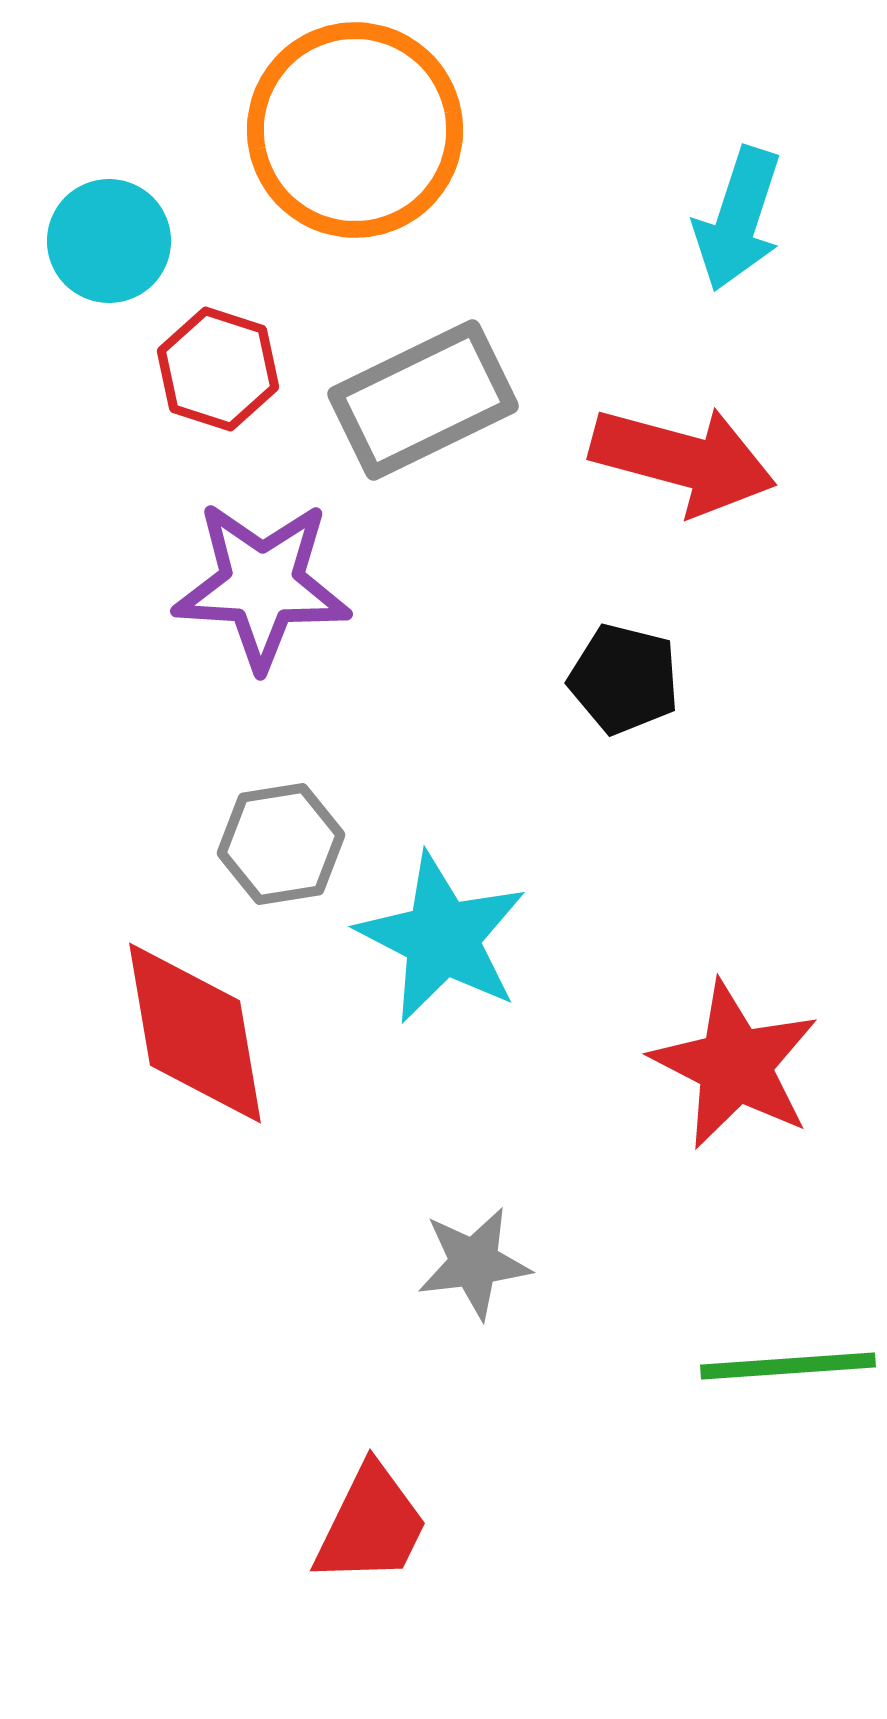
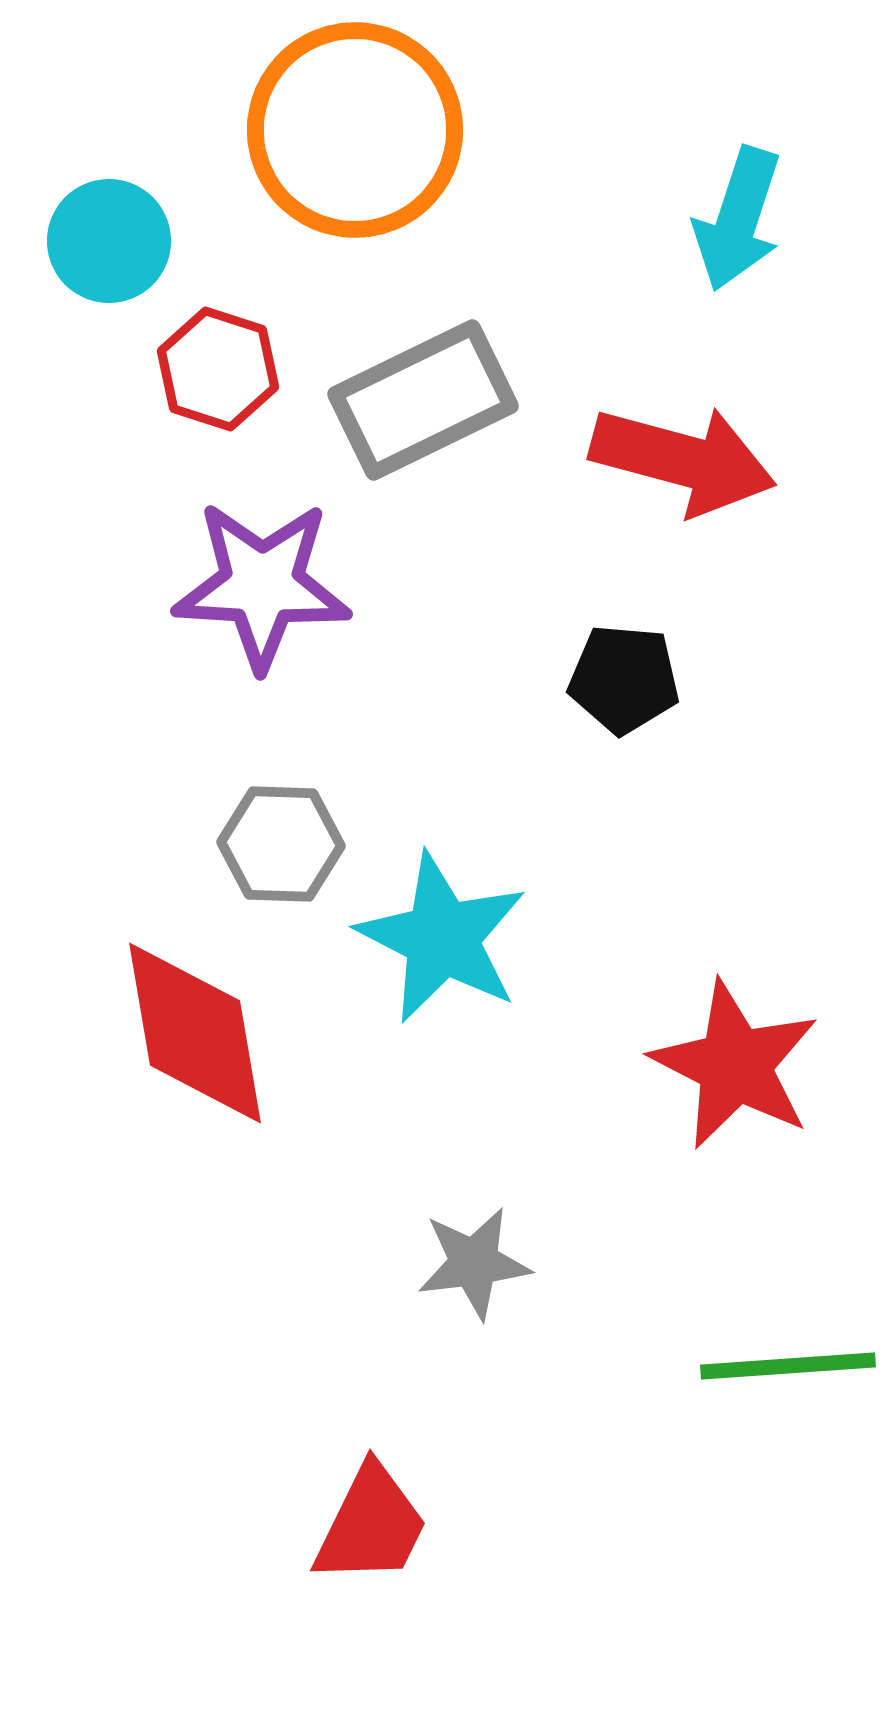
black pentagon: rotated 9 degrees counterclockwise
gray hexagon: rotated 11 degrees clockwise
